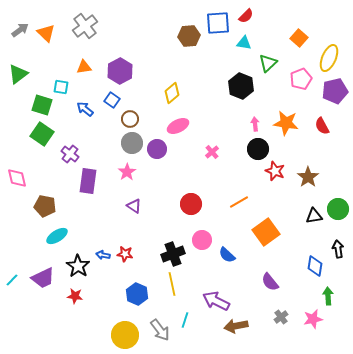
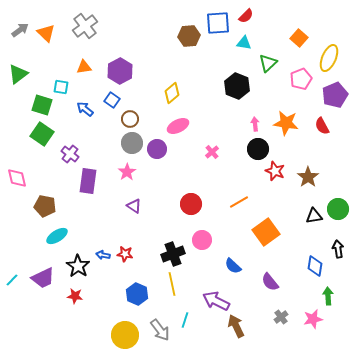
black hexagon at (241, 86): moved 4 px left
purple pentagon at (335, 91): moved 4 px down; rotated 10 degrees counterclockwise
blue semicircle at (227, 255): moved 6 px right, 11 px down
brown arrow at (236, 326): rotated 75 degrees clockwise
